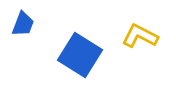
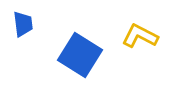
blue trapezoid: rotated 28 degrees counterclockwise
